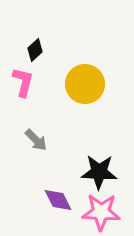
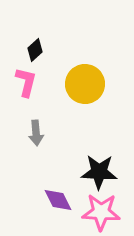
pink L-shape: moved 3 px right
gray arrow: moved 7 px up; rotated 40 degrees clockwise
